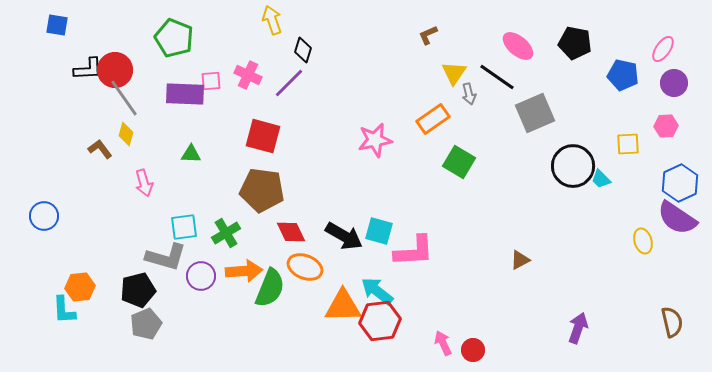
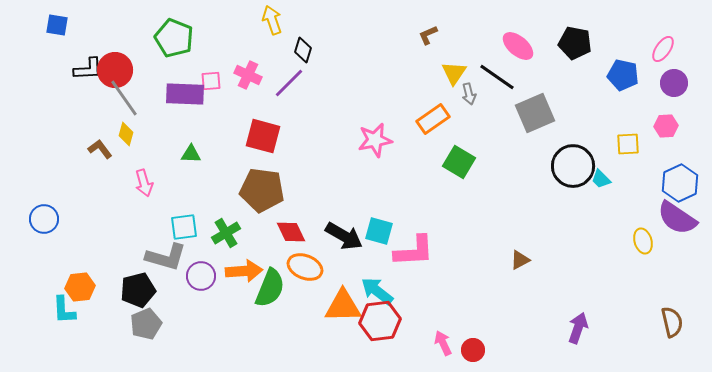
blue circle at (44, 216): moved 3 px down
